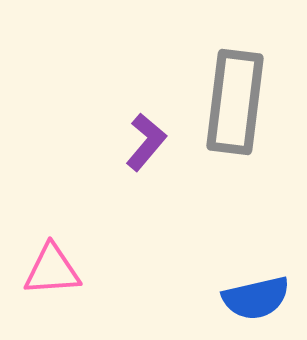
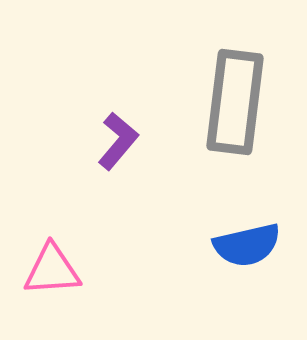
purple L-shape: moved 28 px left, 1 px up
blue semicircle: moved 9 px left, 53 px up
